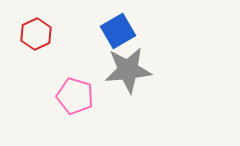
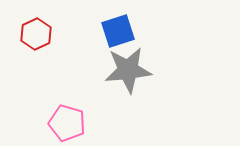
blue square: rotated 12 degrees clockwise
pink pentagon: moved 8 px left, 27 px down
